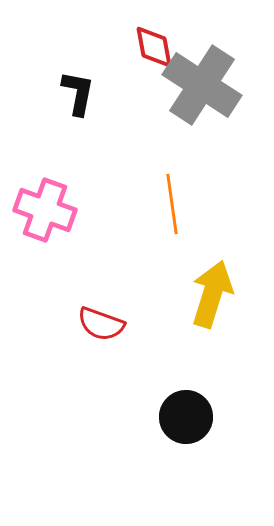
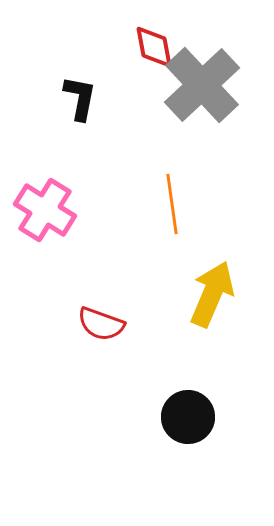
gray cross: rotated 14 degrees clockwise
black L-shape: moved 2 px right, 5 px down
pink cross: rotated 12 degrees clockwise
yellow arrow: rotated 6 degrees clockwise
black circle: moved 2 px right
